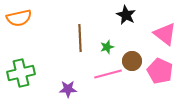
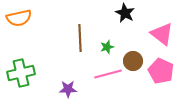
black star: moved 1 px left, 2 px up
pink triangle: moved 3 px left
brown circle: moved 1 px right
pink pentagon: moved 1 px right
